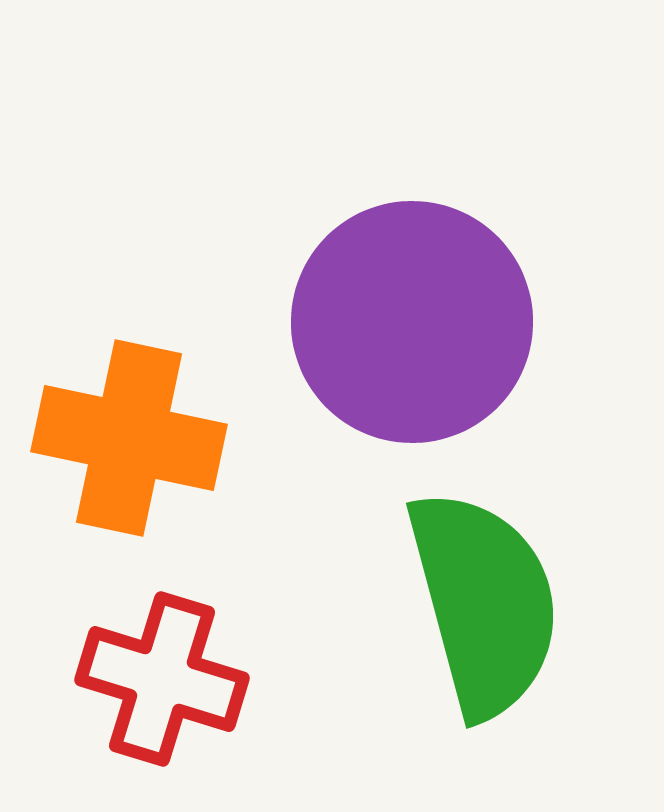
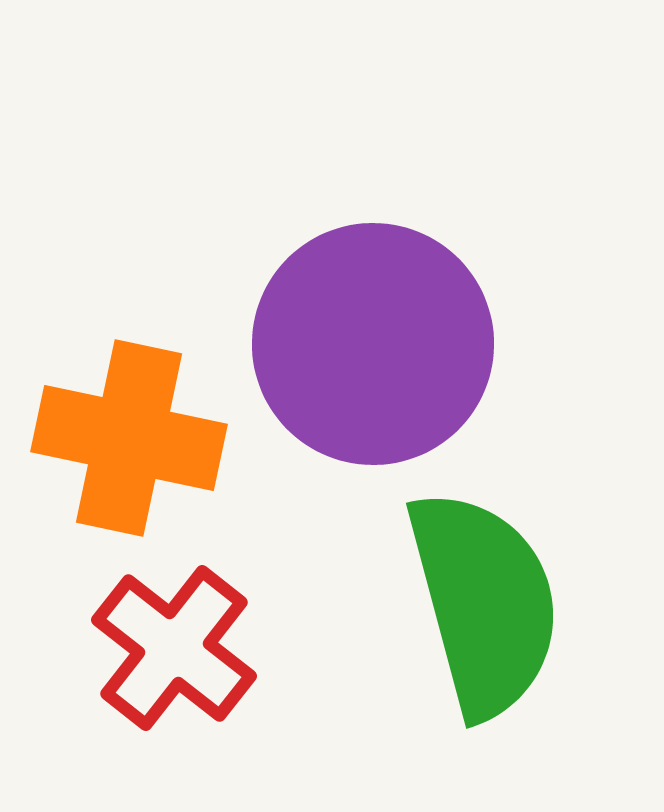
purple circle: moved 39 px left, 22 px down
red cross: moved 12 px right, 31 px up; rotated 21 degrees clockwise
